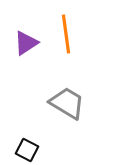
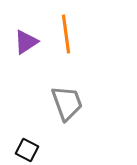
purple triangle: moved 1 px up
gray trapezoid: rotated 39 degrees clockwise
